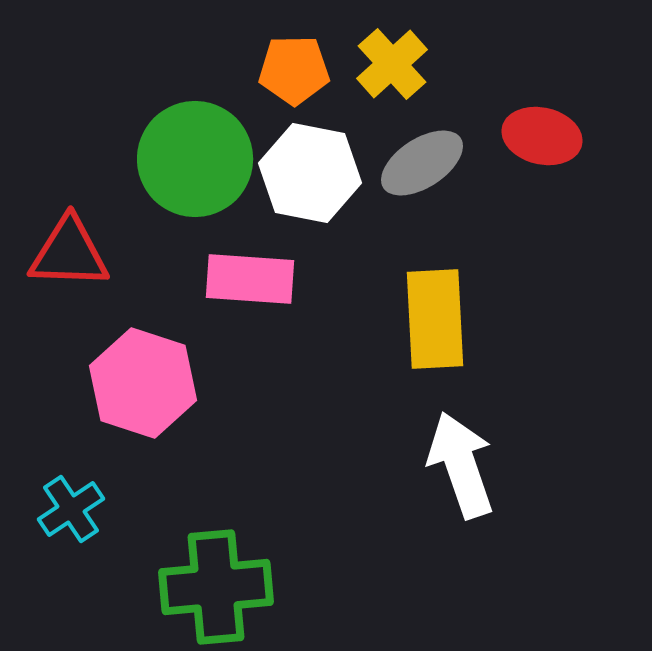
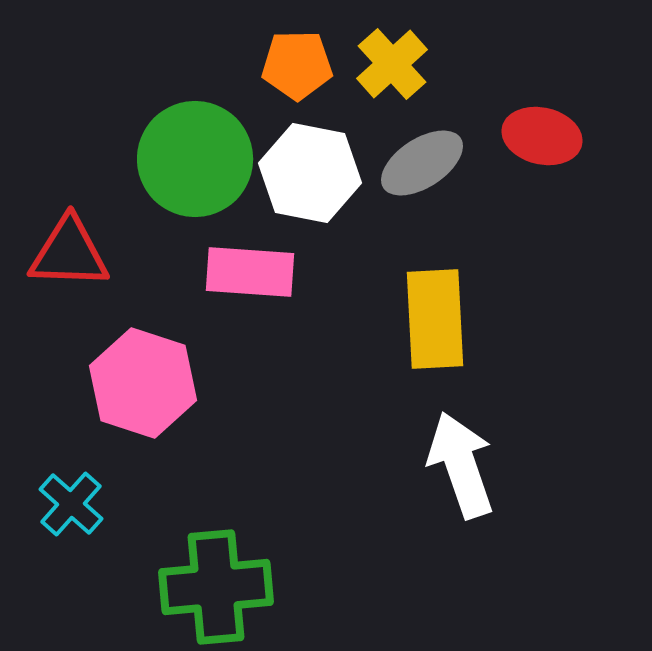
orange pentagon: moved 3 px right, 5 px up
pink rectangle: moved 7 px up
cyan cross: moved 5 px up; rotated 14 degrees counterclockwise
